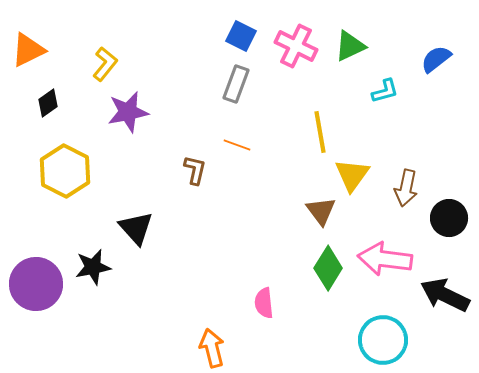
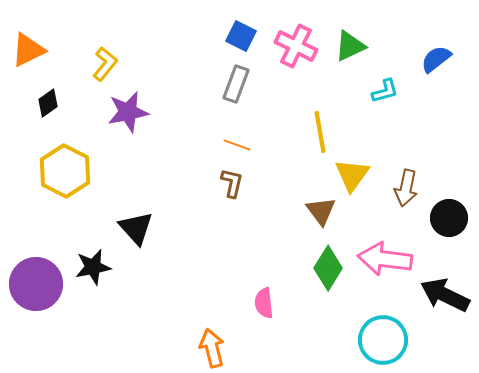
brown L-shape: moved 37 px right, 13 px down
